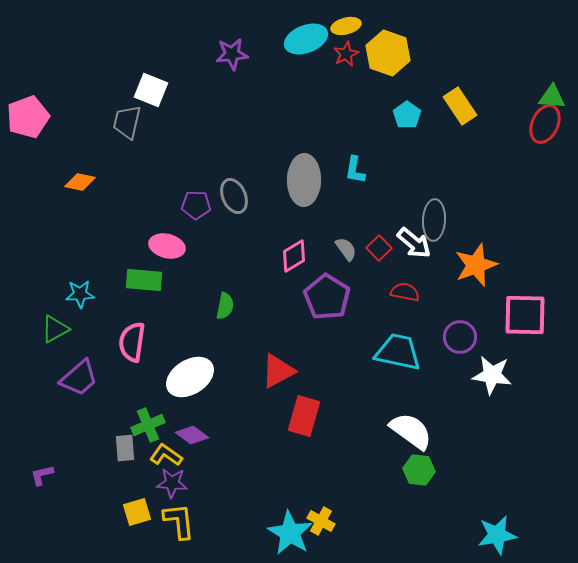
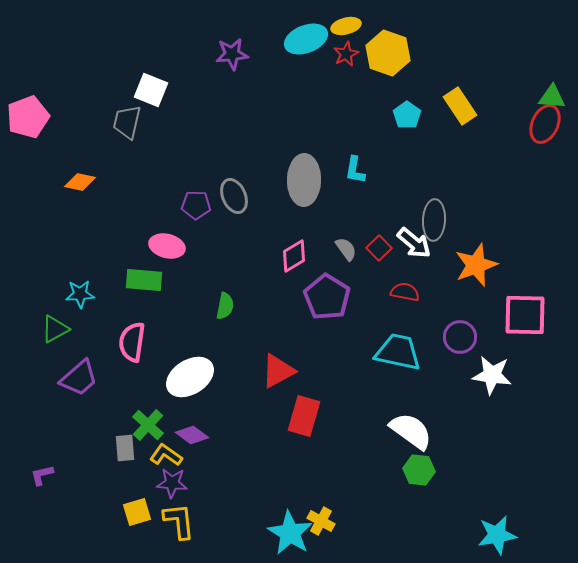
green cross at (148, 425): rotated 24 degrees counterclockwise
